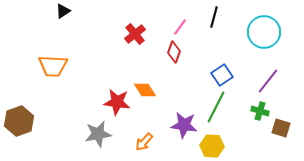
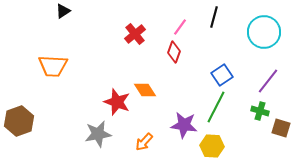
red star: rotated 12 degrees clockwise
